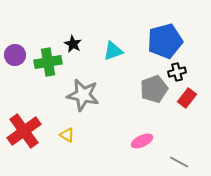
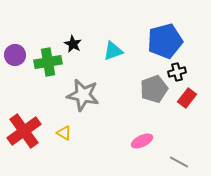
yellow triangle: moved 3 px left, 2 px up
